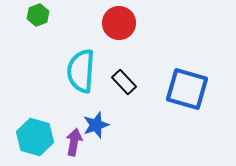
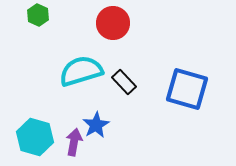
green hexagon: rotated 15 degrees counterclockwise
red circle: moved 6 px left
cyan semicircle: rotated 69 degrees clockwise
blue star: rotated 12 degrees counterclockwise
